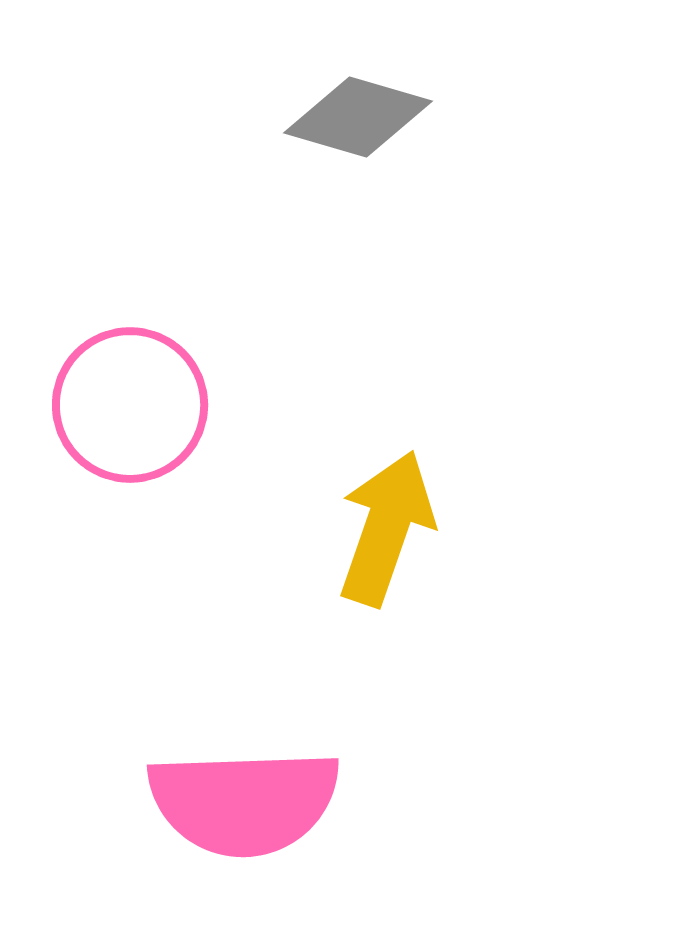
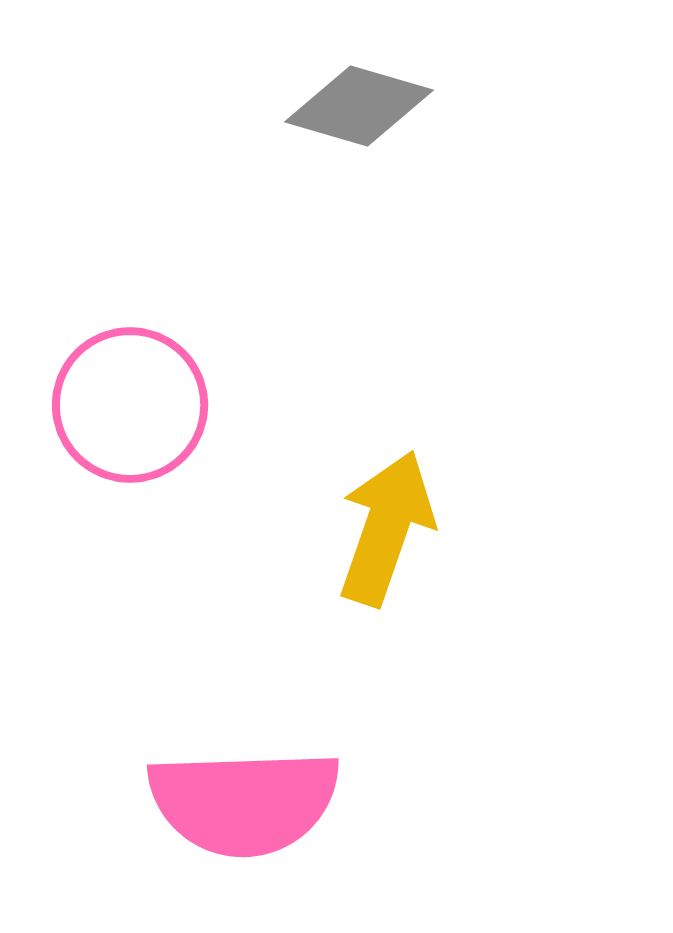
gray diamond: moved 1 px right, 11 px up
